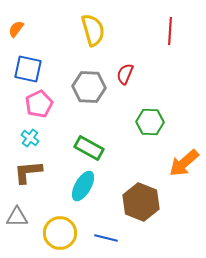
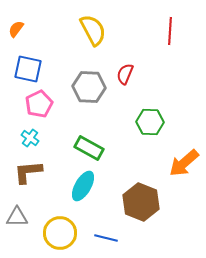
yellow semicircle: rotated 12 degrees counterclockwise
